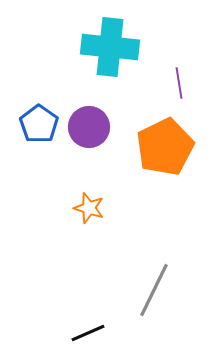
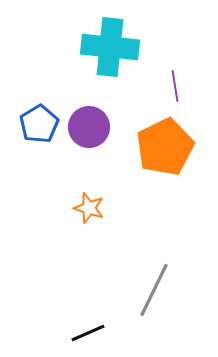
purple line: moved 4 px left, 3 px down
blue pentagon: rotated 6 degrees clockwise
